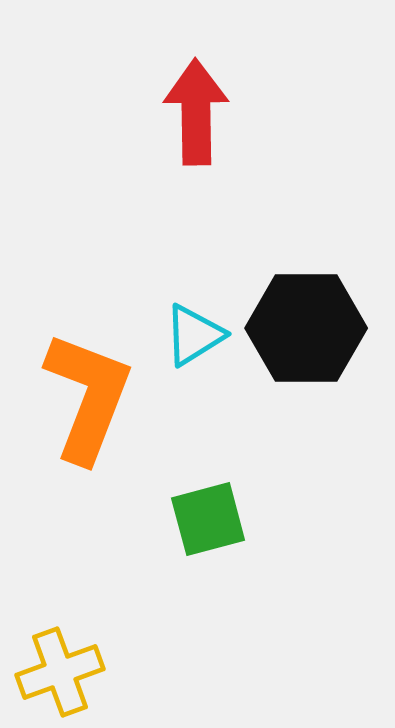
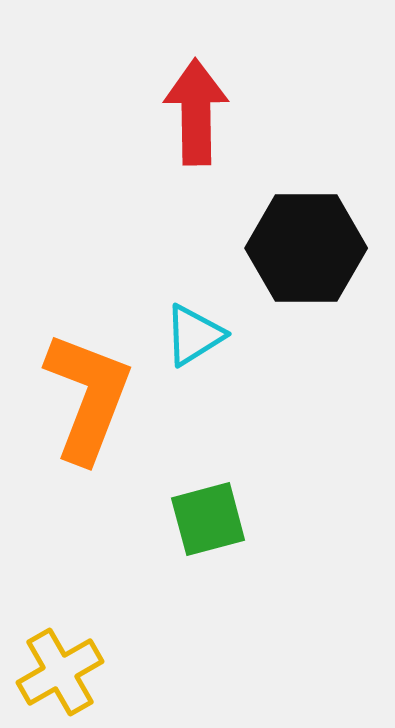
black hexagon: moved 80 px up
yellow cross: rotated 10 degrees counterclockwise
